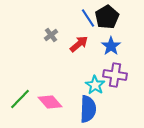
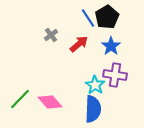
blue semicircle: moved 5 px right
